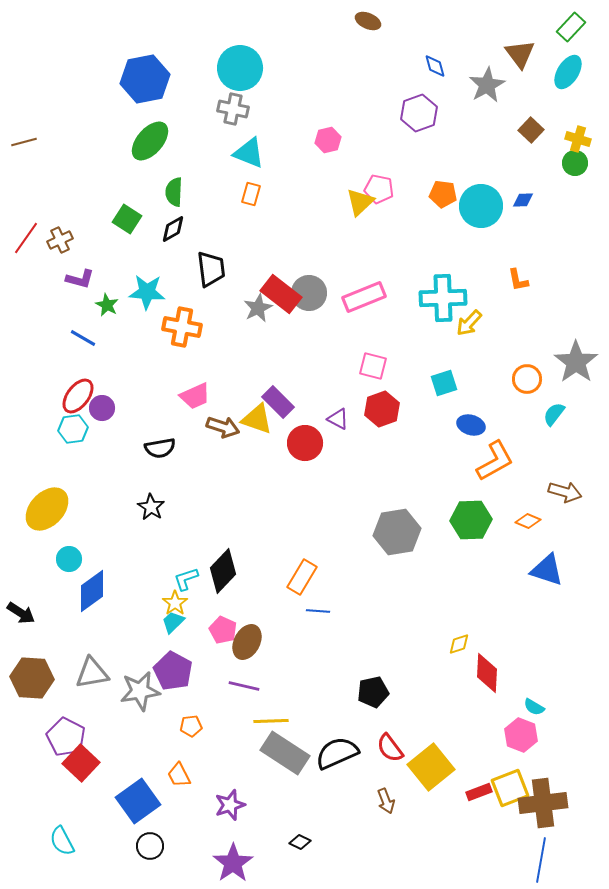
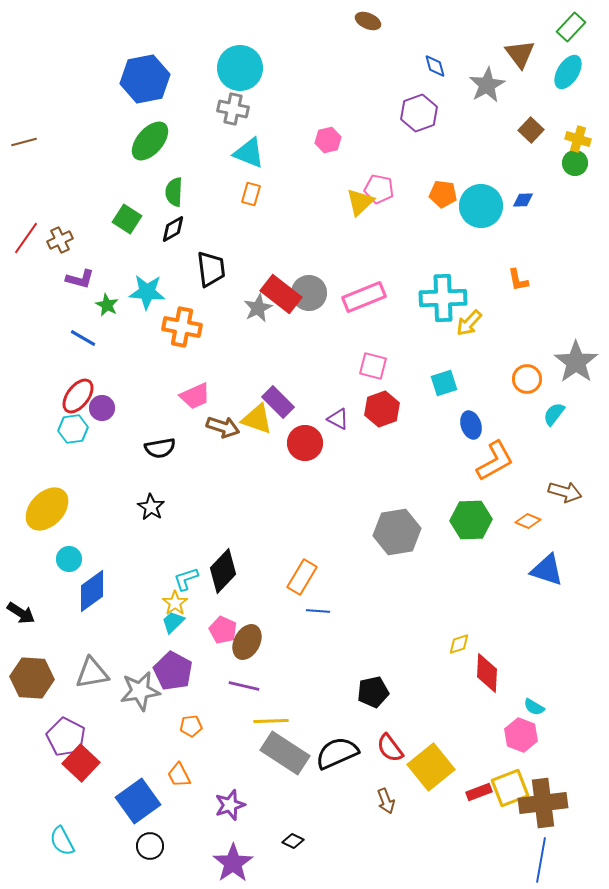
blue ellipse at (471, 425): rotated 56 degrees clockwise
black diamond at (300, 842): moved 7 px left, 1 px up
